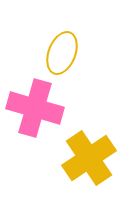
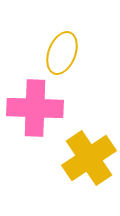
pink cross: rotated 14 degrees counterclockwise
